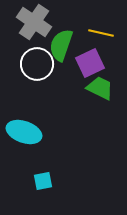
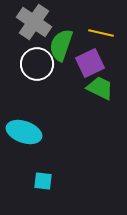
cyan square: rotated 18 degrees clockwise
